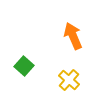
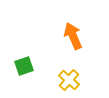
green square: rotated 30 degrees clockwise
